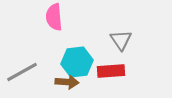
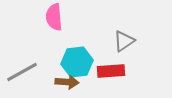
gray triangle: moved 3 px right, 1 px down; rotated 30 degrees clockwise
